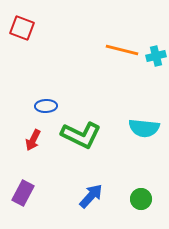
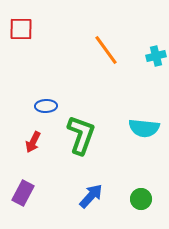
red square: moved 1 px left, 1 px down; rotated 20 degrees counterclockwise
orange line: moved 16 px left; rotated 40 degrees clockwise
green L-shape: rotated 96 degrees counterclockwise
red arrow: moved 2 px down
